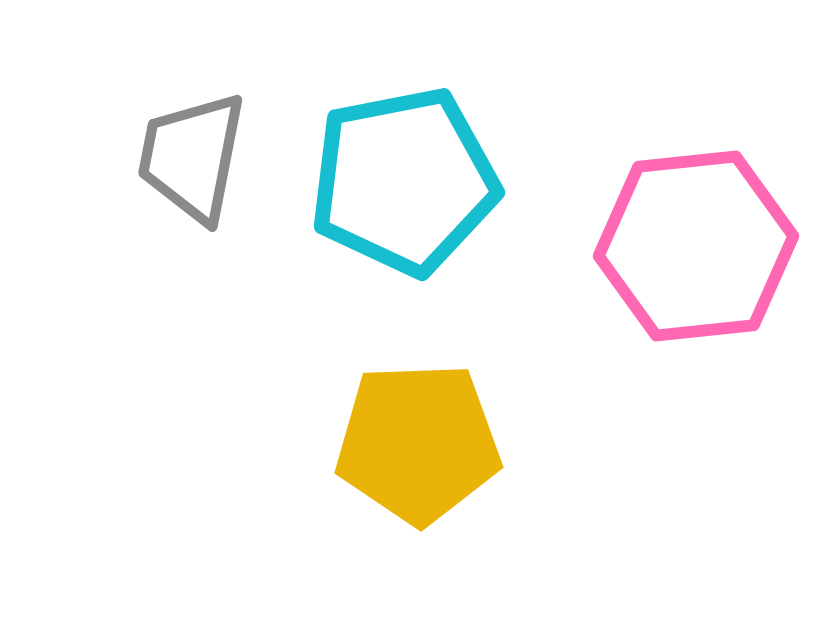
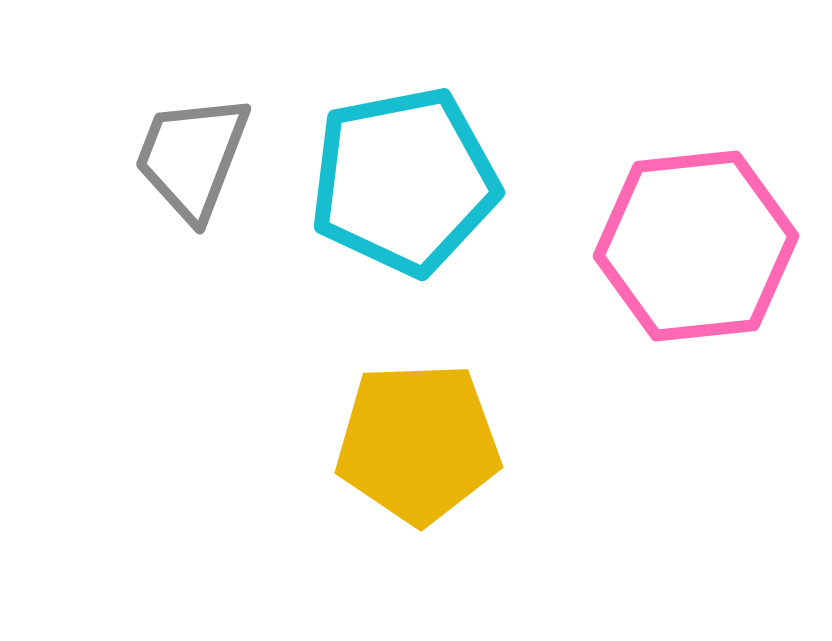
gray trapezoid: rotated 10 degrees clockwise
